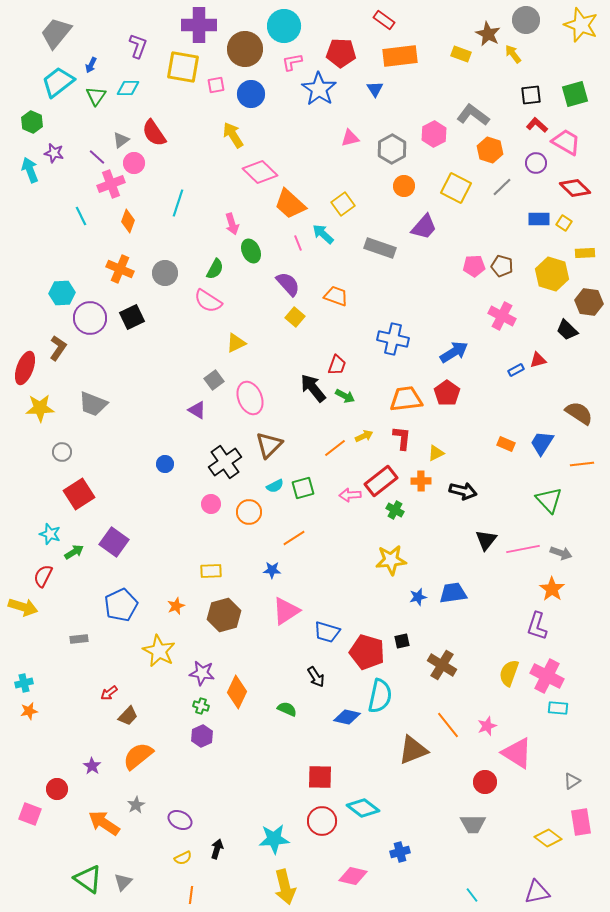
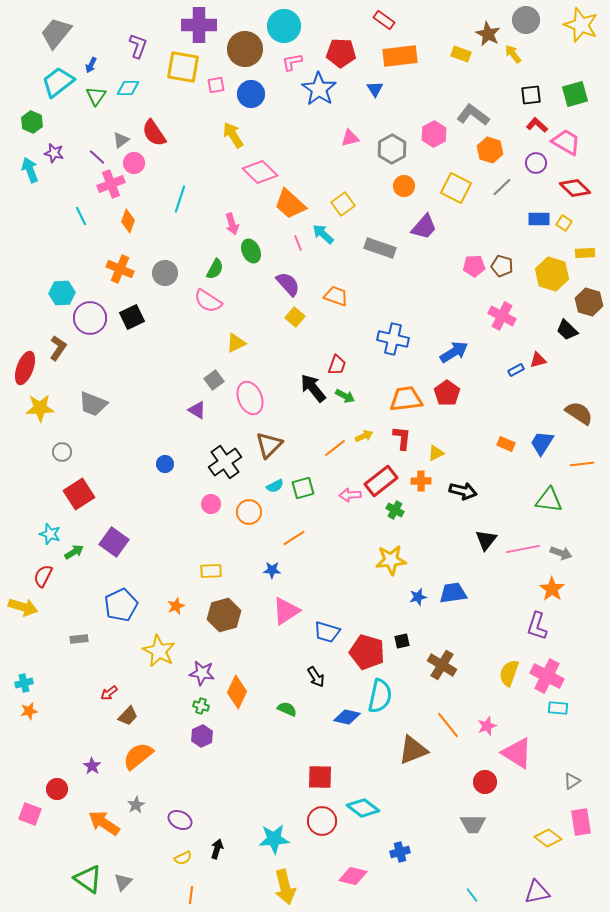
cyan line at (178, 203): moved 2 px right, 4 px up
brown hexagon at (589, 302): rotated 8 degrees clockwise
green triangle at (549, 500): rotated 40 degrees counterclockwise
